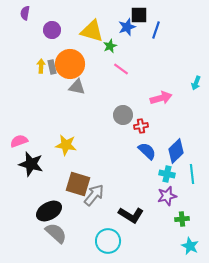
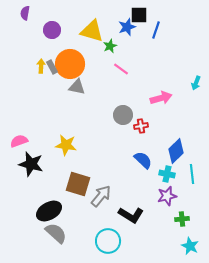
gray rectangle: rotated 16 degrees counterclockwise
blue semicircle: moved 4 px left, 9 px down
gray arrow: moved 7 px right, 1 px down
